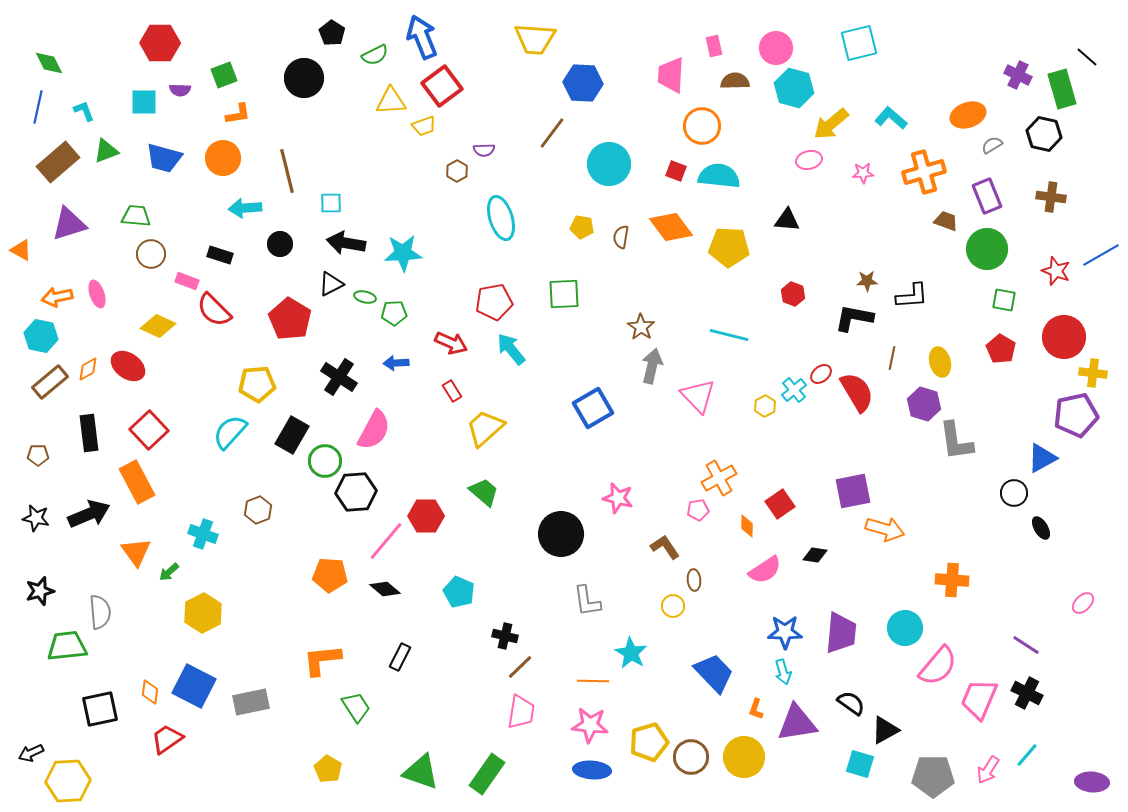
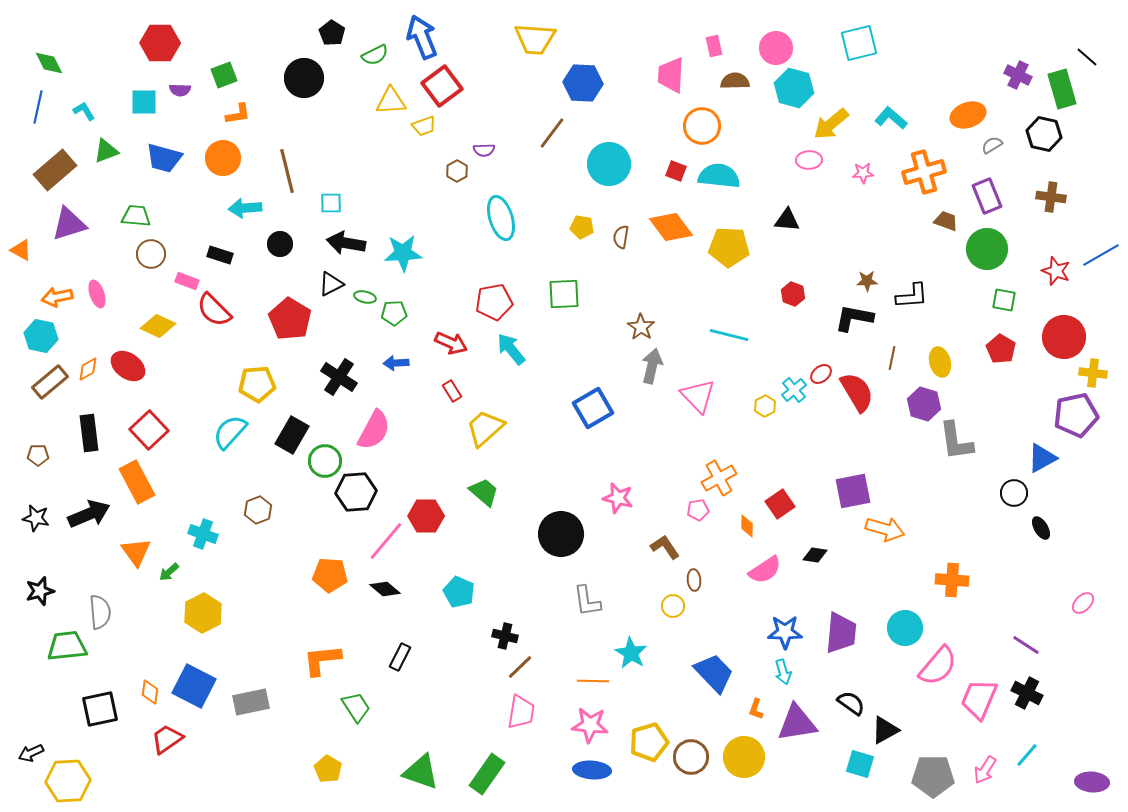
cyan L-shape at (84, 111): rotated 10 degrees counterclockwise
pink ellipse at (809, 160): rotated 10 degrees clockwise
brown rectangle at (58, 162): moved 3 px left, 8 px down
pink arrow at (988, 770): moved 3 px left
